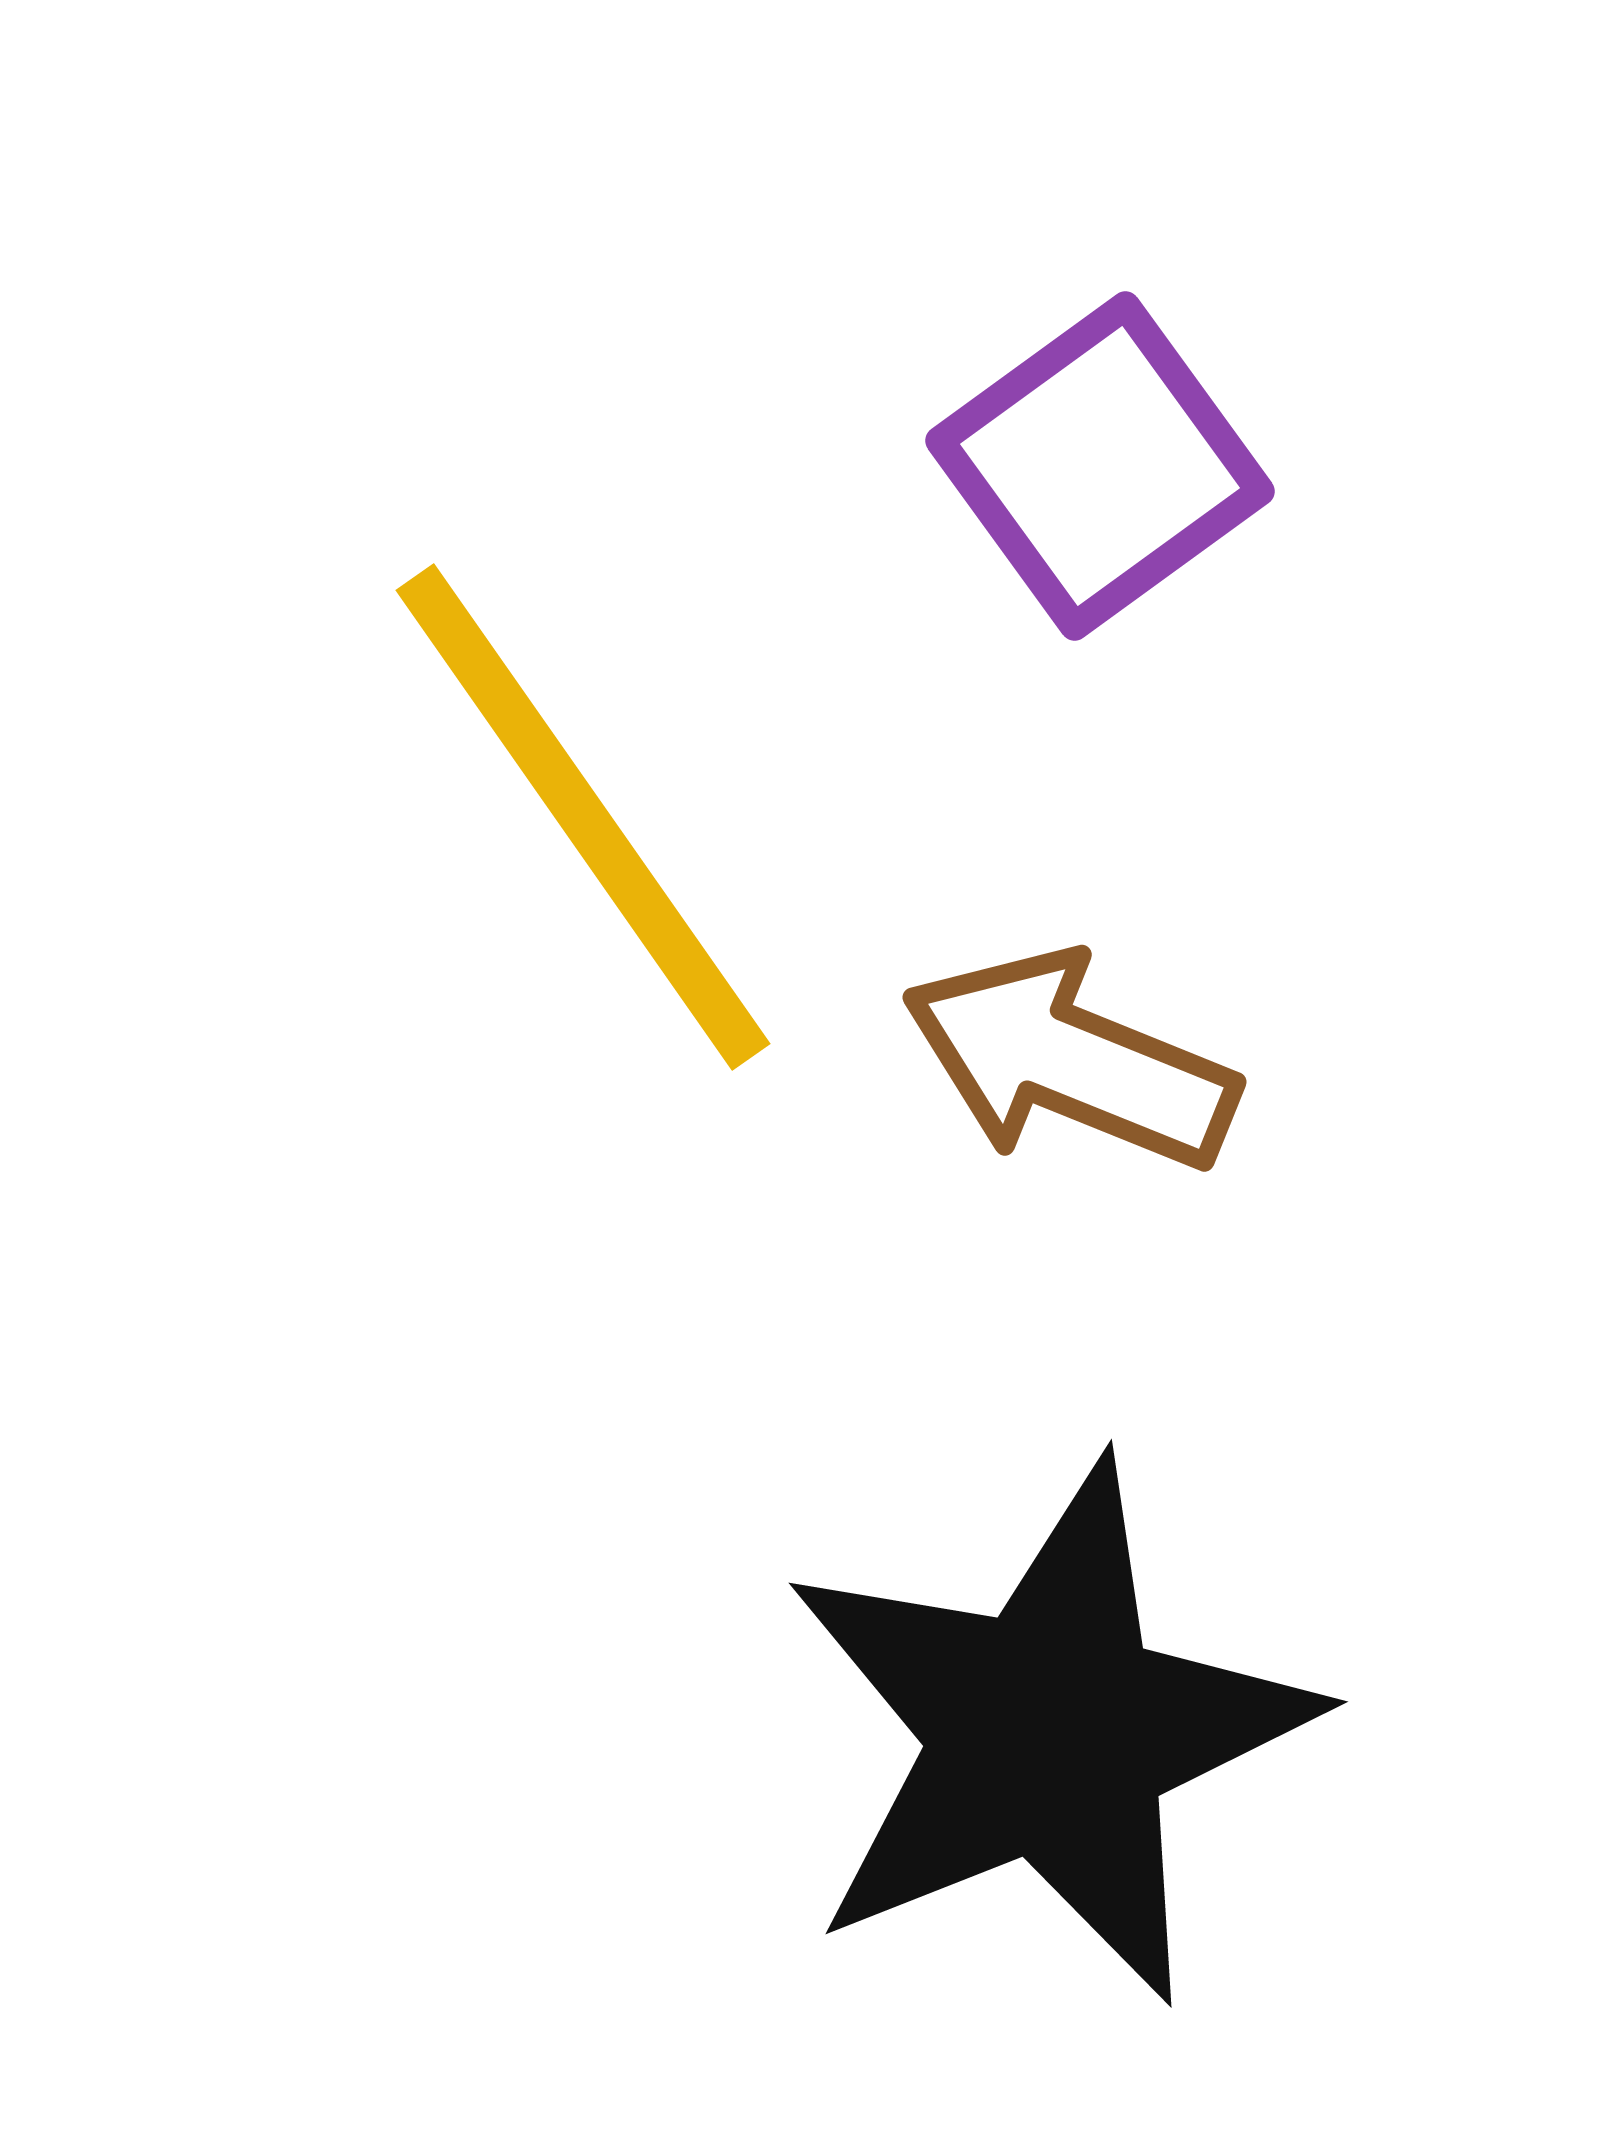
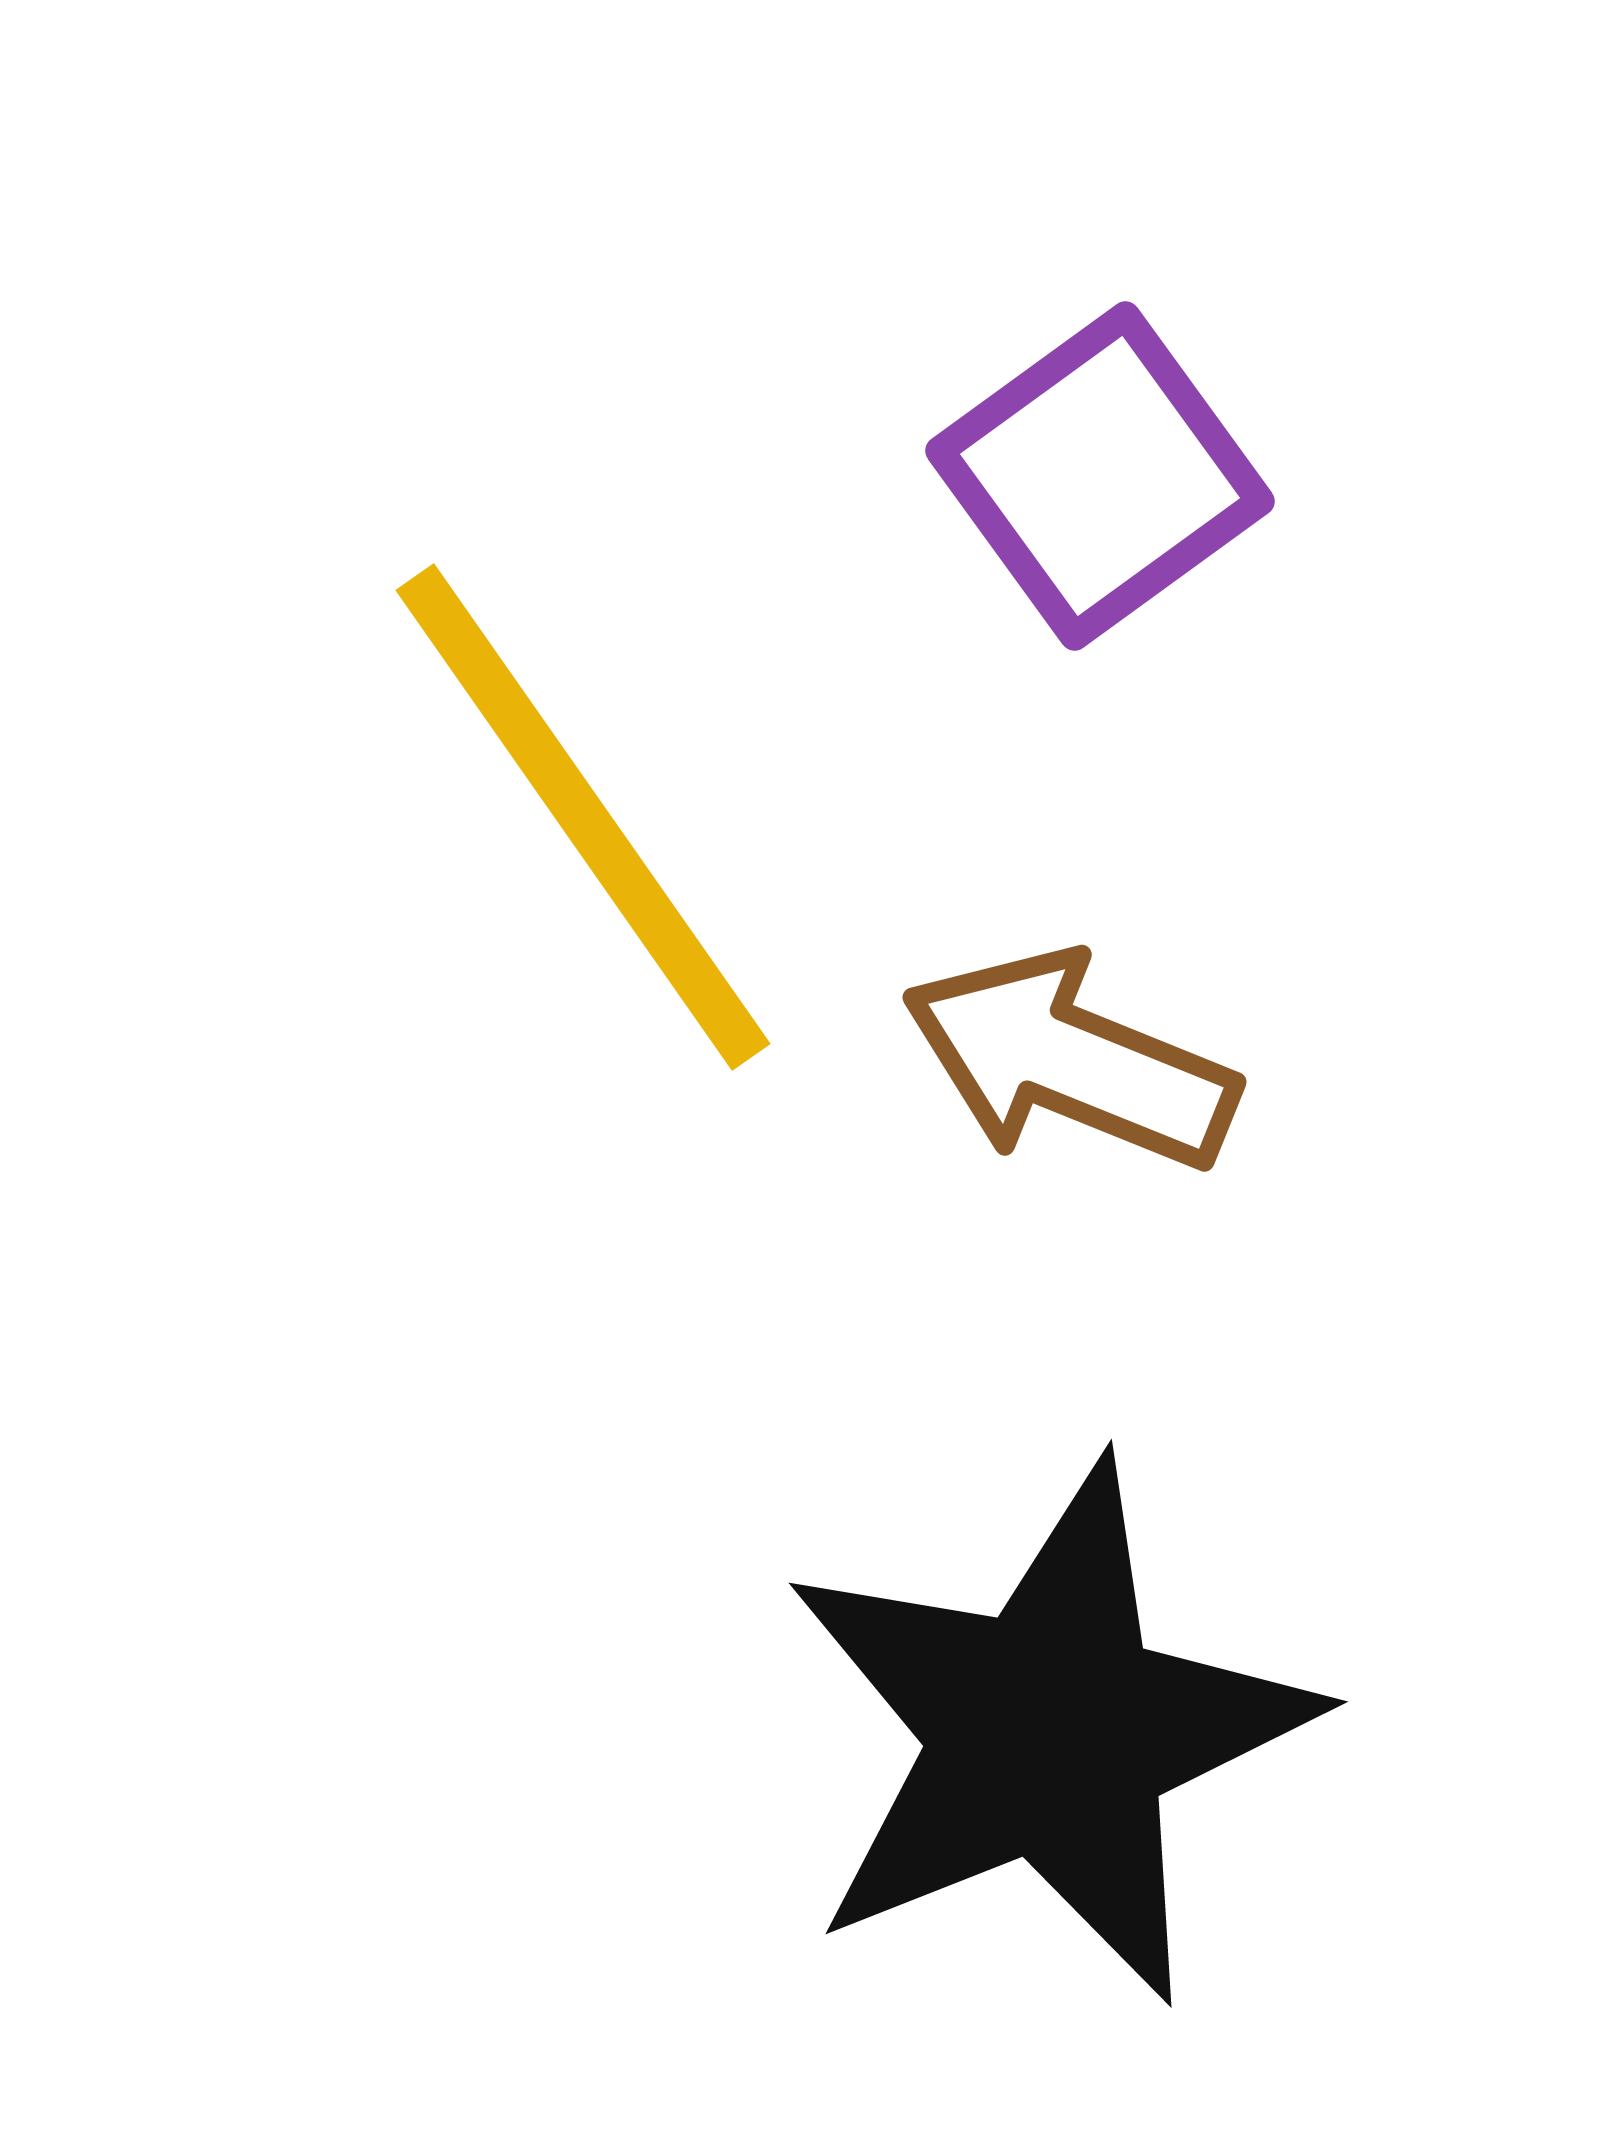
purple square: moved 10 px down
